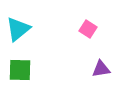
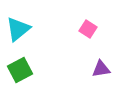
green square: rotated 30 degrees counterclockwise
